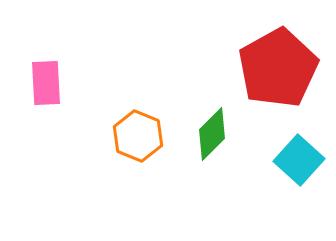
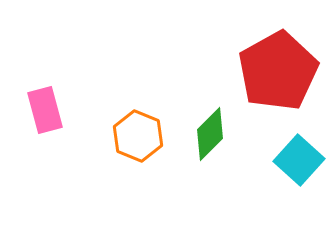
red pentagon: moved 3 px down
pink rectangle: moved 1 px left, 27 px down; rotated 12 degrees counterclockwise
green diamond: moved 2 px left
